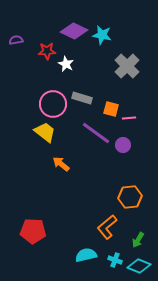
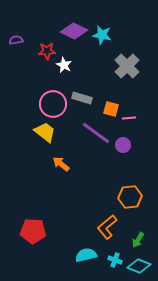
white star: moved 2 px left, 1 px down
